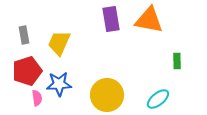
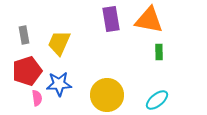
green rectangle: moved 18 px left, 9 px up
cyan ellipse: moved 1 px left, 1 px down
